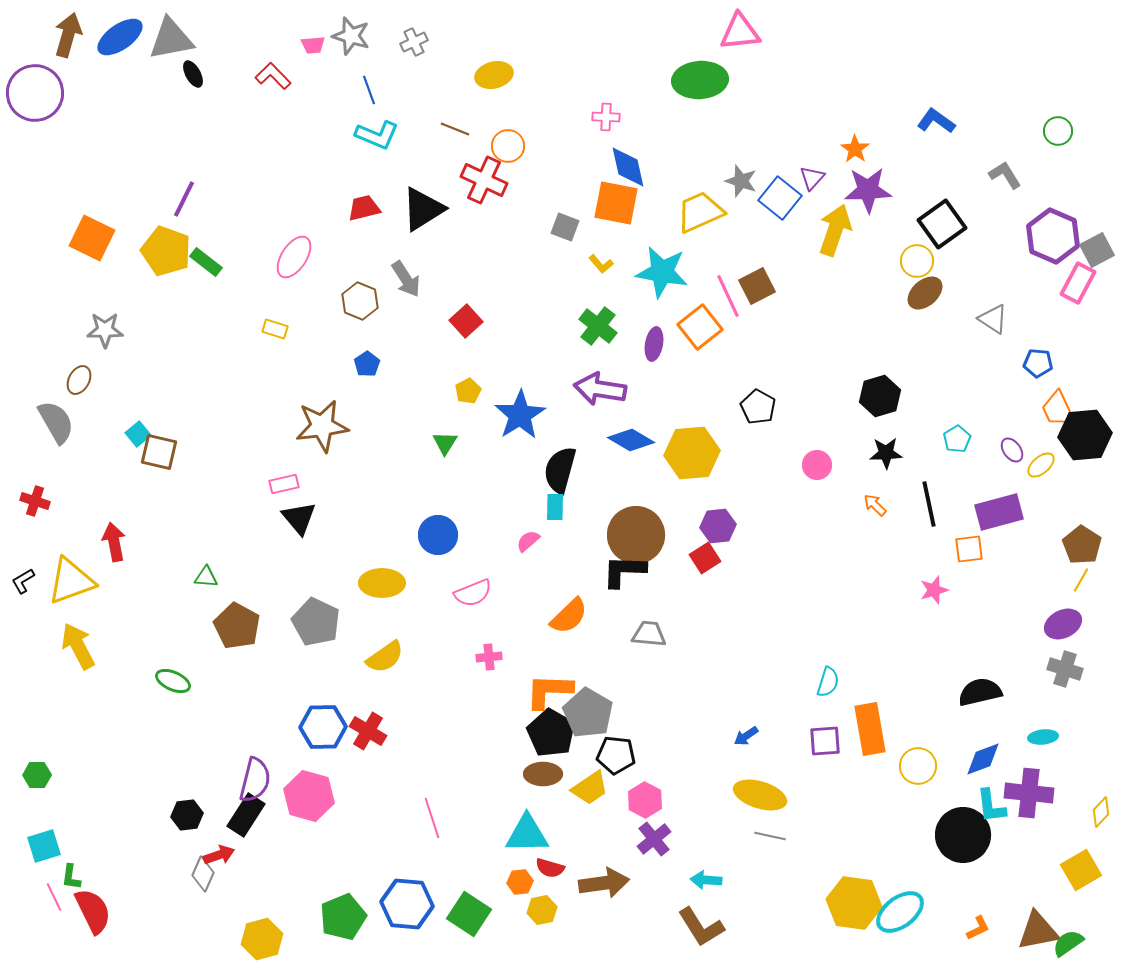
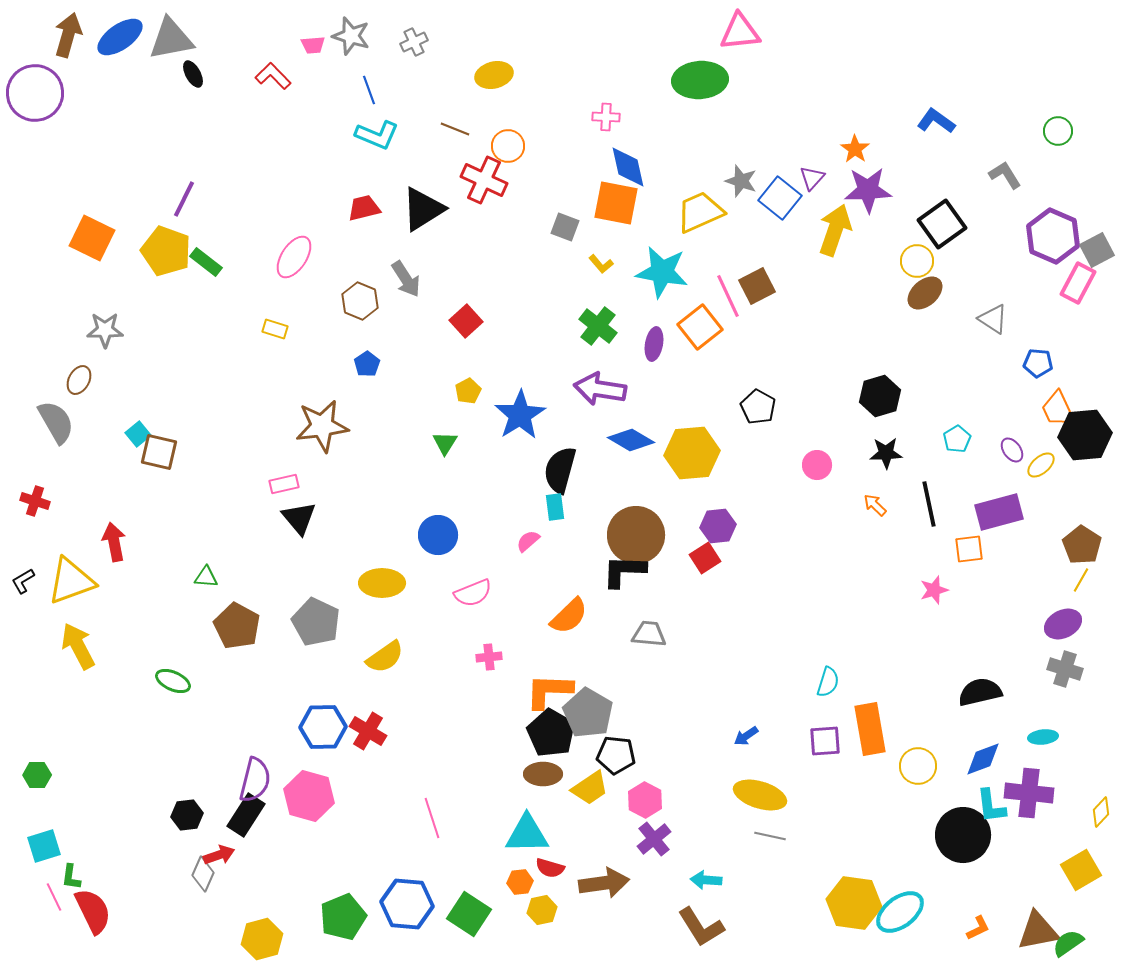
cyan rectangle at (555, 507): rotated 8 degrees counterclockwise
